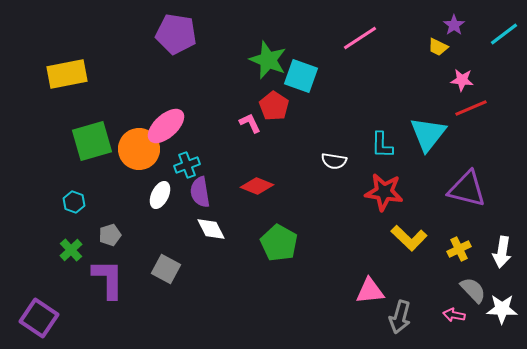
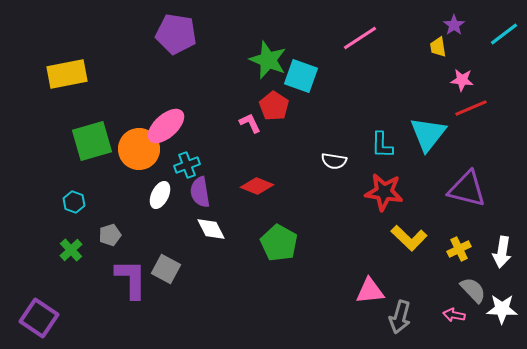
yellow trapezoid: rotated 55 degrees clockwise
purple L-shape: moved 23 px right
